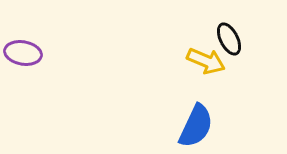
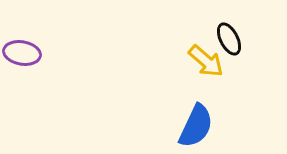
purple ellipse: moved 1 px left
yellow arrow: rotated 18 degrees clockwise
